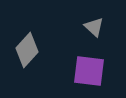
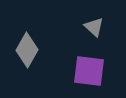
gray diamond: rotated 12 degrees counterclockwise
